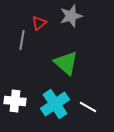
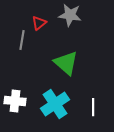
gray star: moved 1 px left, 1 px up; rotated 25 degrees clockwise
white line: moved 5 px right; rotated 60 degrees clockwise
